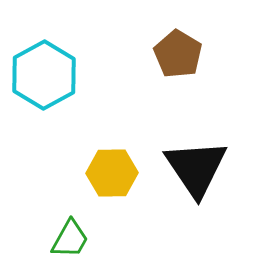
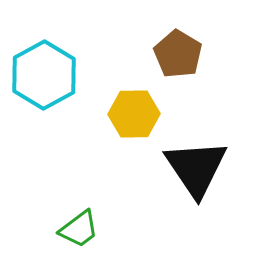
yellow hexagon: moved 22 px right, 59 px up
green trapezoid: moved 9 px right, 10 px up; rotated 24 degrees clockwise
